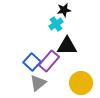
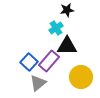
black star: moved 3 px right
cyan cross: moved 4 px down
blue square: moved 3 px left
yellow circle: moved 6 px up
